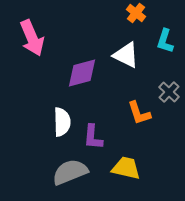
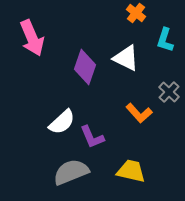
cyan L-shape: moved 1 px up
white triangle: moved 3 px down
purple diamond: moved 3 px right, 6 px up; rotated 56 degrees counterclockwise
orange L-shape: rotated 24 degrees counterclockwise
white semicircle: rotated 48 degrees clockwise
purple L-shape: moved 1 px left; rotated 28 degrees counterclockwise
yellow trapezoid: moved 5 px right, 3 px down
gray semicircle: moved 1 px right
